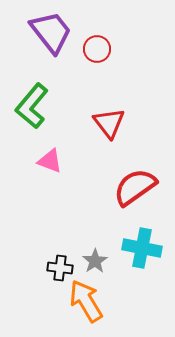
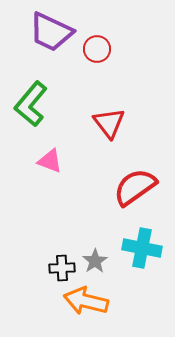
purple trapezoid: rotated 153 degrees clockwise
green L-shape: moved 1 px left, 2 px up
black cross: moved 2 px right; rotated 10 degrees counterclockwise
orange arrow: rotated 45 degrees counterclockwise
